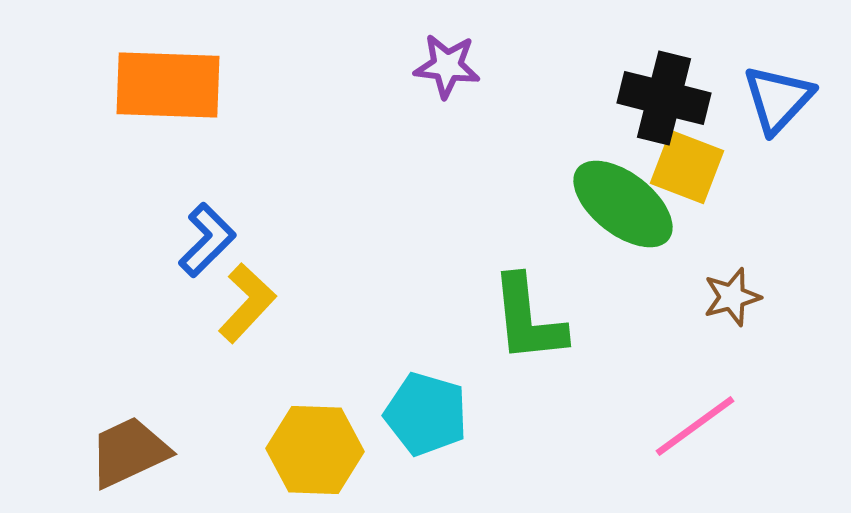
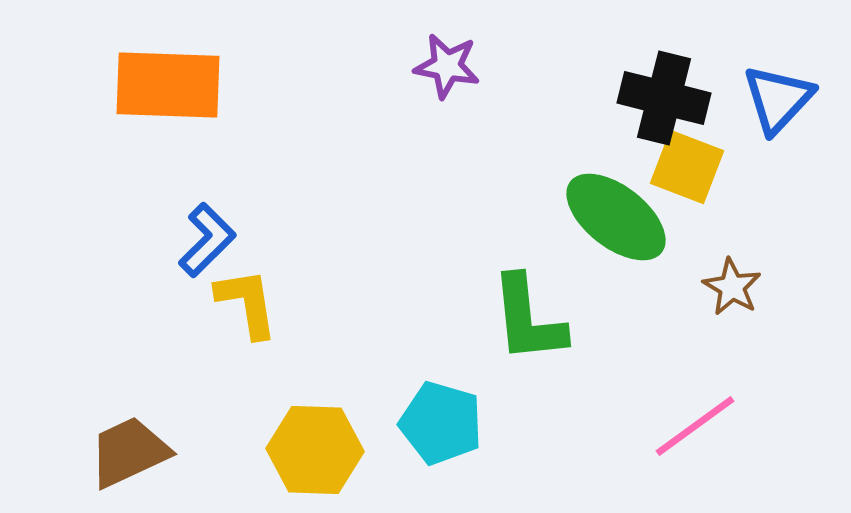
purple star: rotated 4 degrees clockwise
green ellipse: moved 7 px left, 13 px down
brown star: moved 10 px up; rotated 26 degrees counterclockwise
yellow L-shape: rotated 52 degrees counterclockwise
cyan pentagon: moved 15 px right, 9 px down
